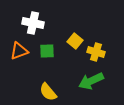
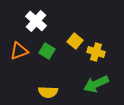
white cross: moved 3 px right, 2 px up; rotated 30 degrees clockwise
green square: rotated 35 degrees clockwise
green arrow: moved 5 px right, 3 px down
yellow semicircle: rotated 48 degrees counterclockwise
